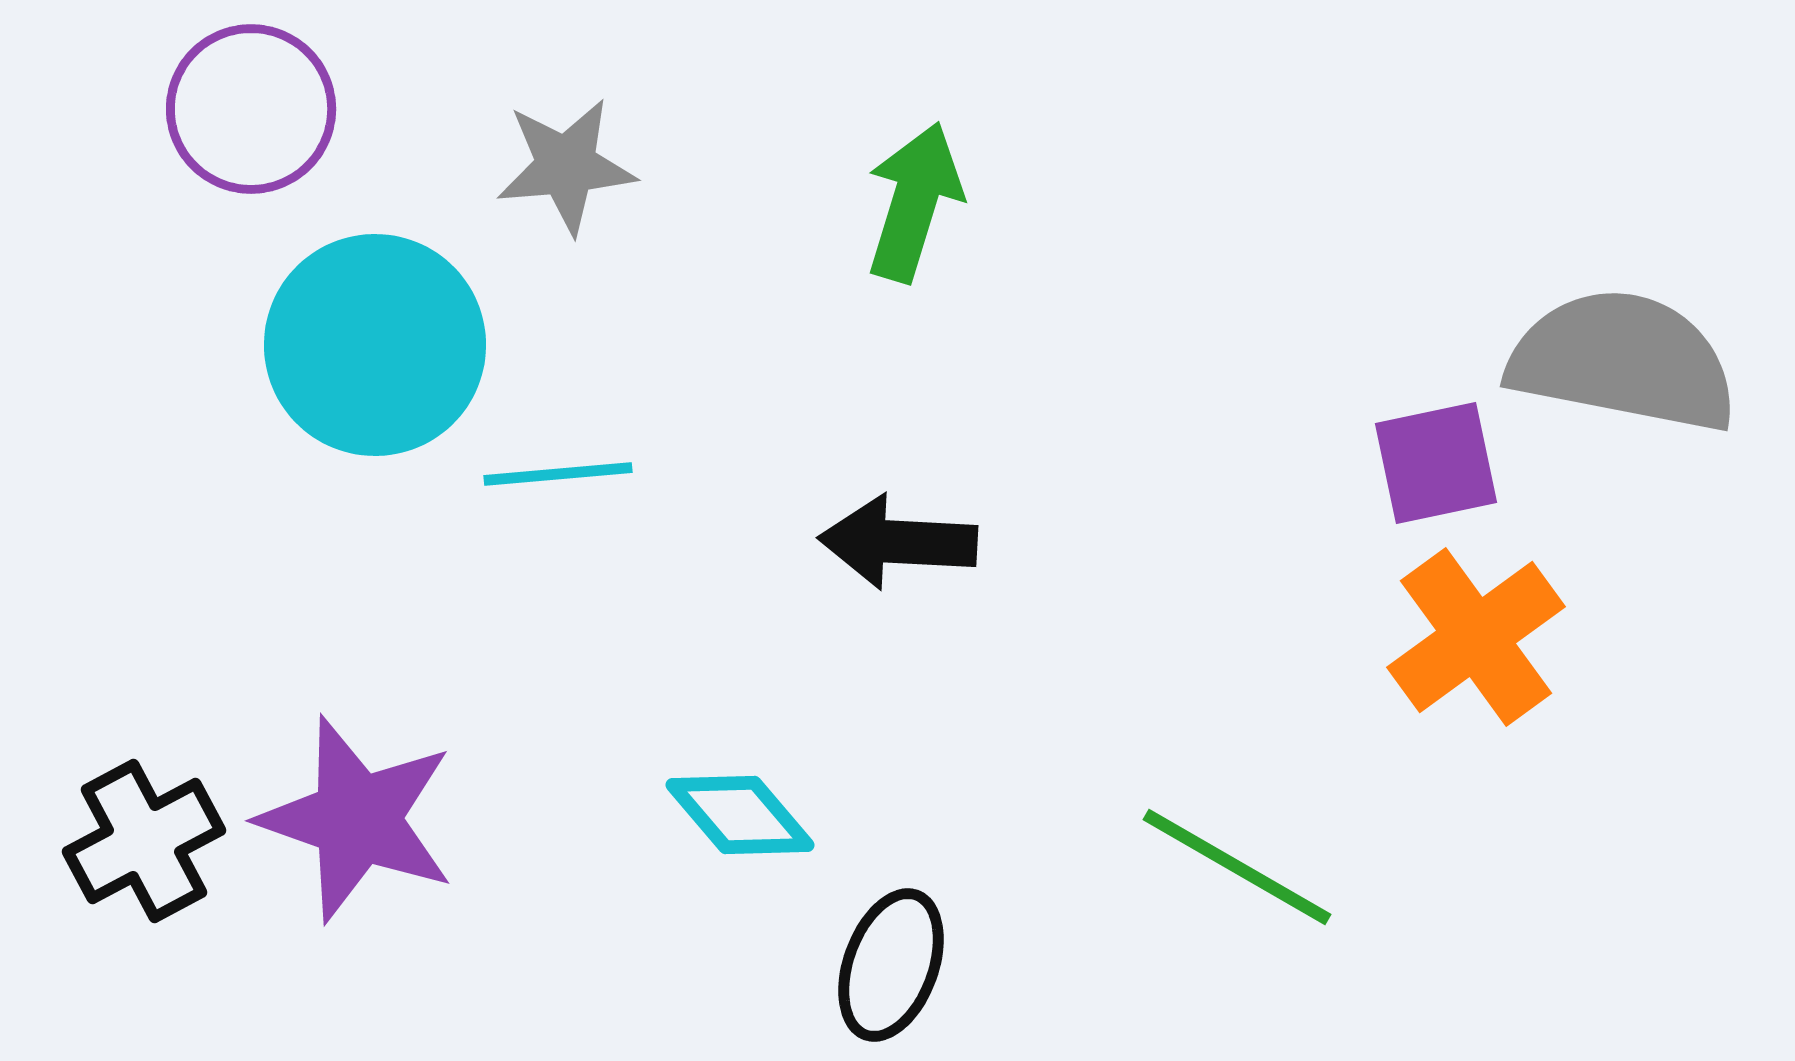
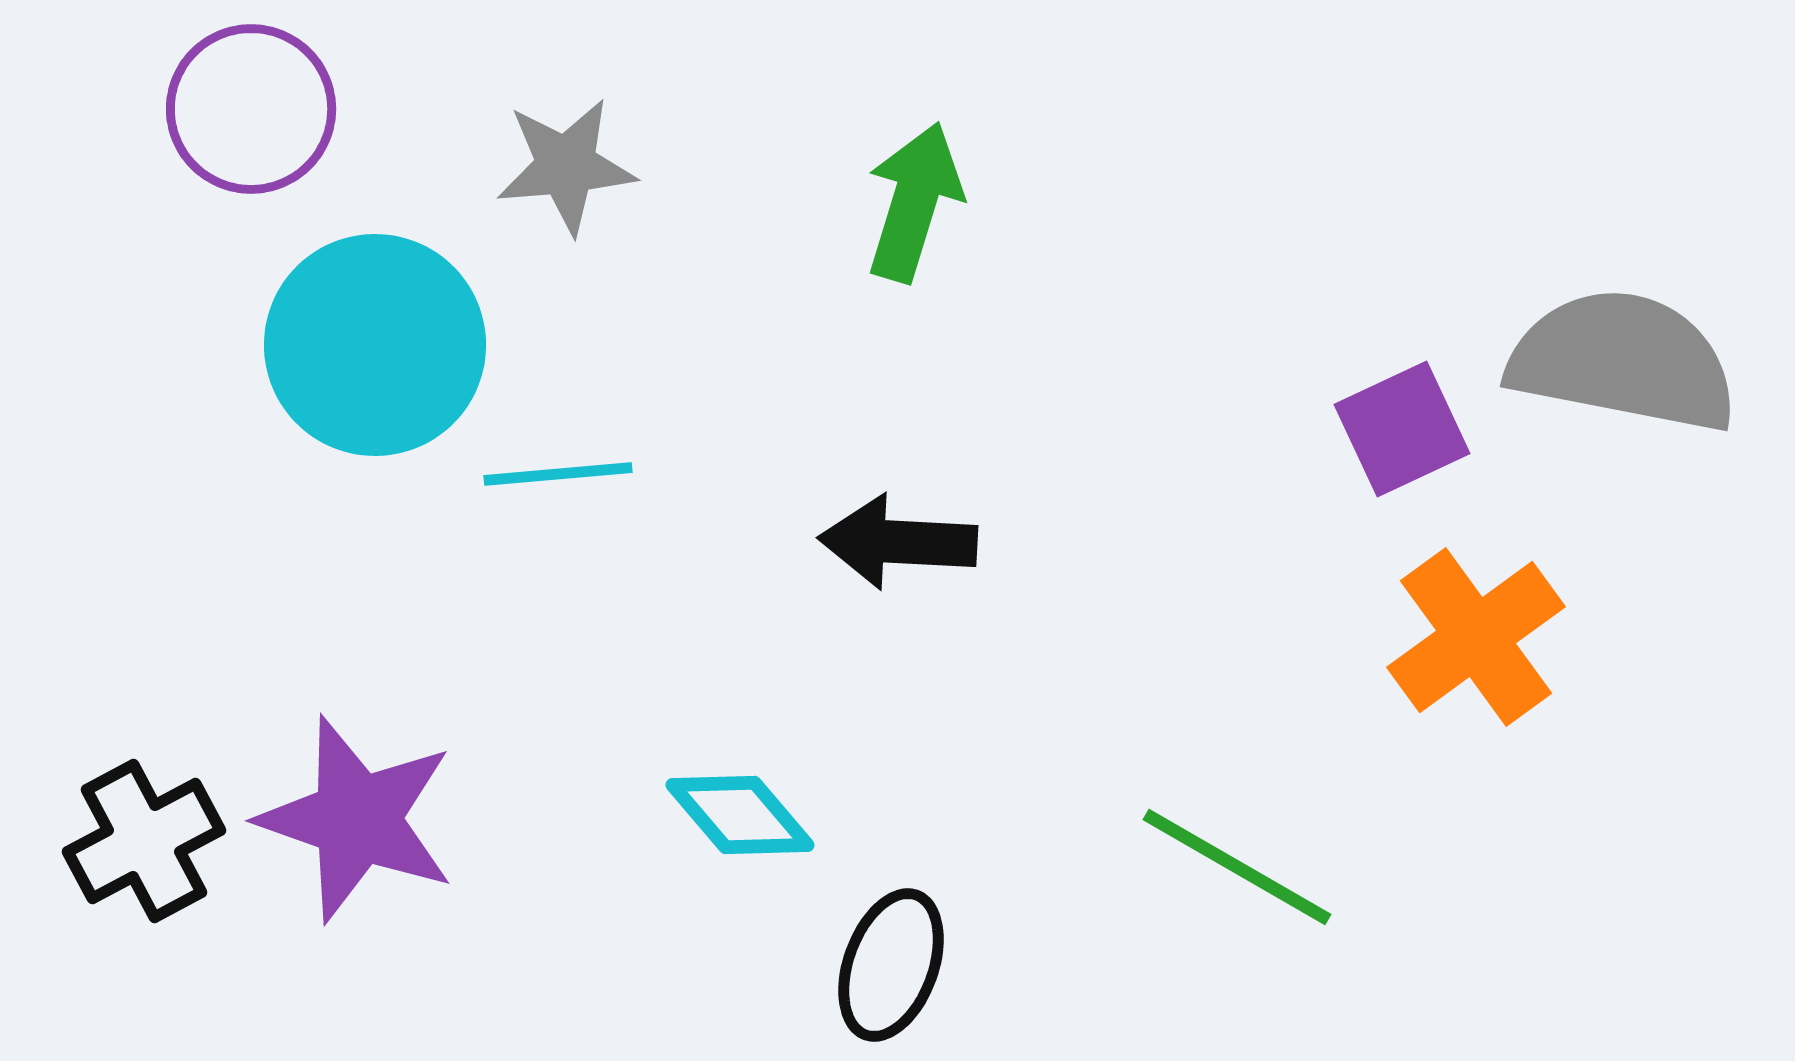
purple square: moved 34 px left, 34 px up; rotated 13 degrees counterclockwise
